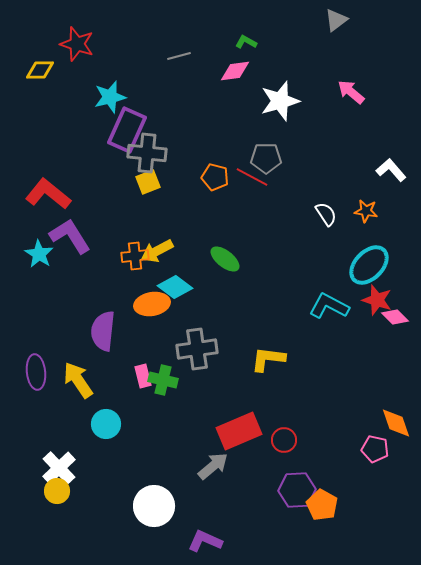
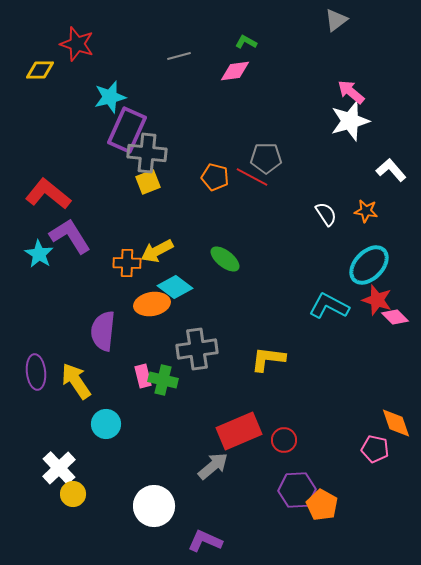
white star at (280, 101): moved 70 px right, 20 px down
orange cross at (135, 256): moved 8 px left, 7 px down; rotated 8 degrees clockwise
yellow arrow at (78, 380): moved 2 px left, 1 px down
yellow circle at (57, 491): moved 16 px right, 3 px down
